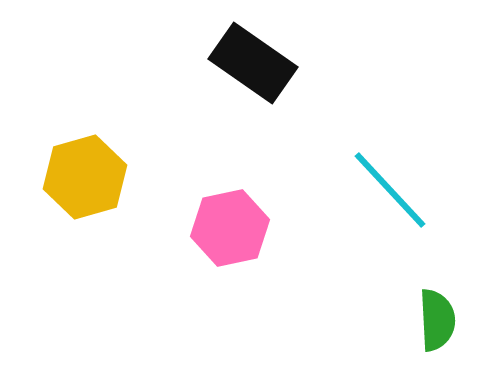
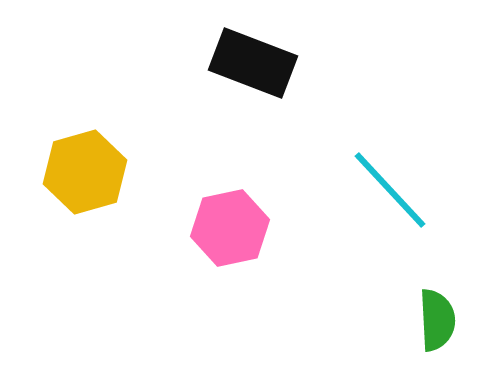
black rectangle: rotated 14 degrees counterclockwise
yellow hexagon: moved 5 px up
